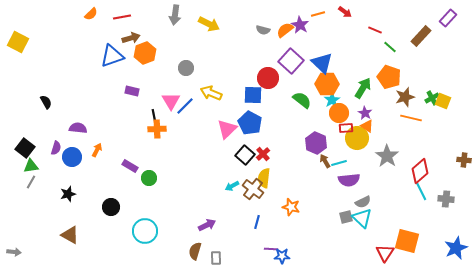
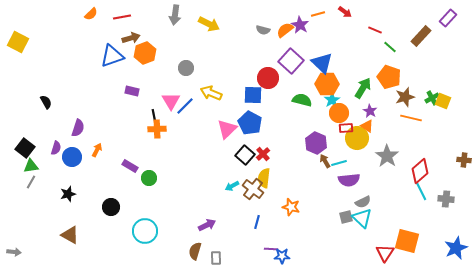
green semicircle at (302, 100): rotated 24 degrees counterclockwise
purple star at (365, 113): moved 5 px right, 2 px up
purple semicircle at (78, 128): rotated 102 degrees clockwise
